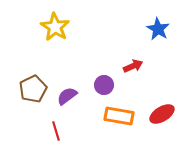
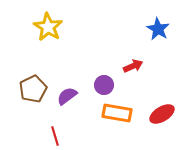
yellow star: moved 7 px left
orange rectangle: moved 2 px left, 3 px up
red line: moved 1 px left, 5 px down
